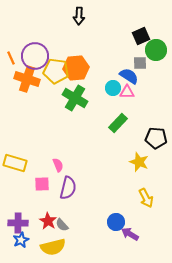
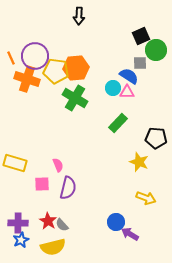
yellow arrow: rotated 42 degrees counterclockwise
